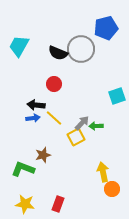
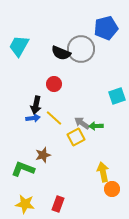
black semicircle: moved 3 px right
black arrow: rotated 84 degrees counterclockwise
gray arrow: rotated 98 degrees counterclockwise
